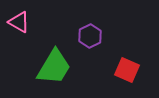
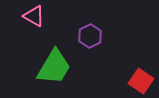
pink triangle: moved 15 px right, 6 px up
red square: moved 14 px right, 11 px down; rotated 10 degrees clockwise
